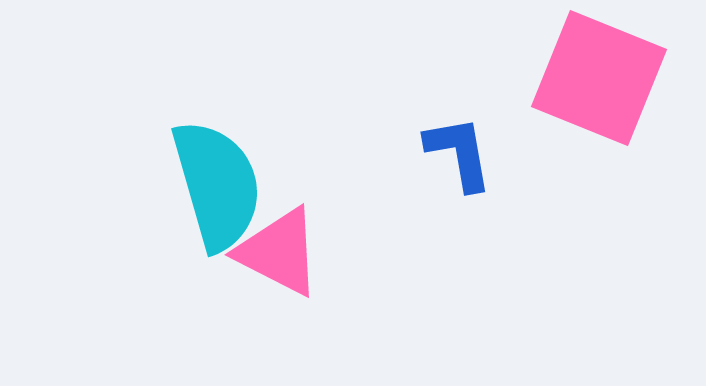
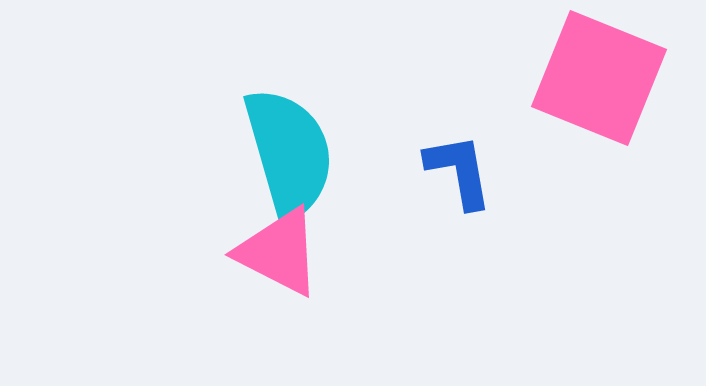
blue L-shape: moved 18 px down
cyan semicircle: moved 72 px right, 32 px up
